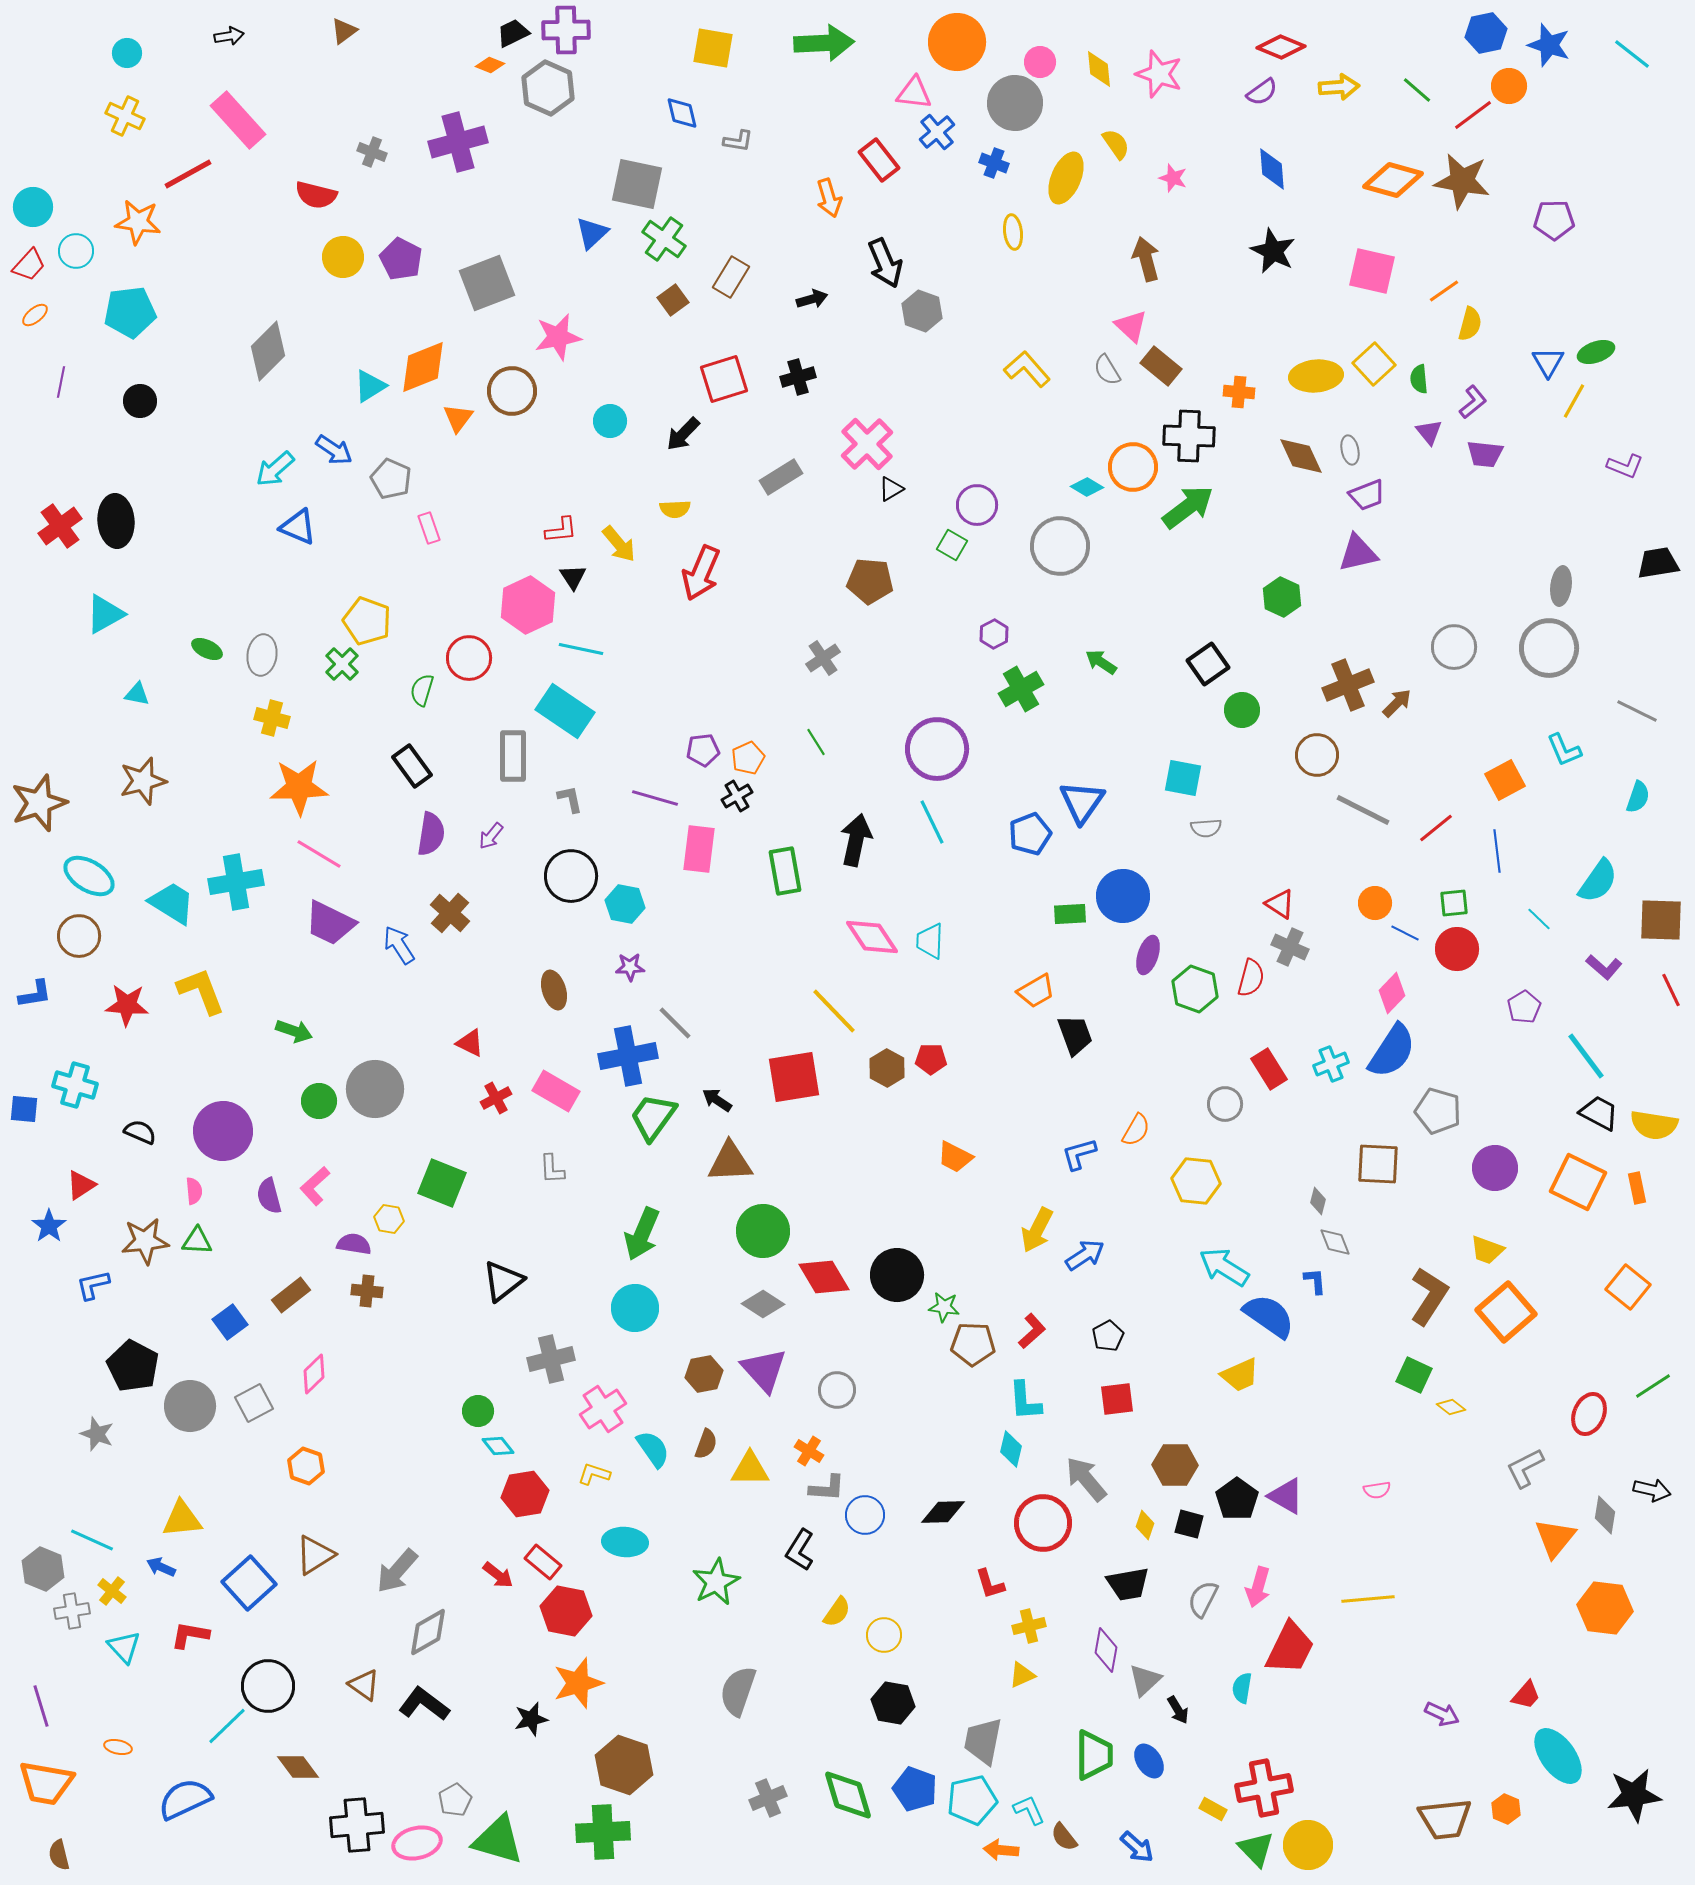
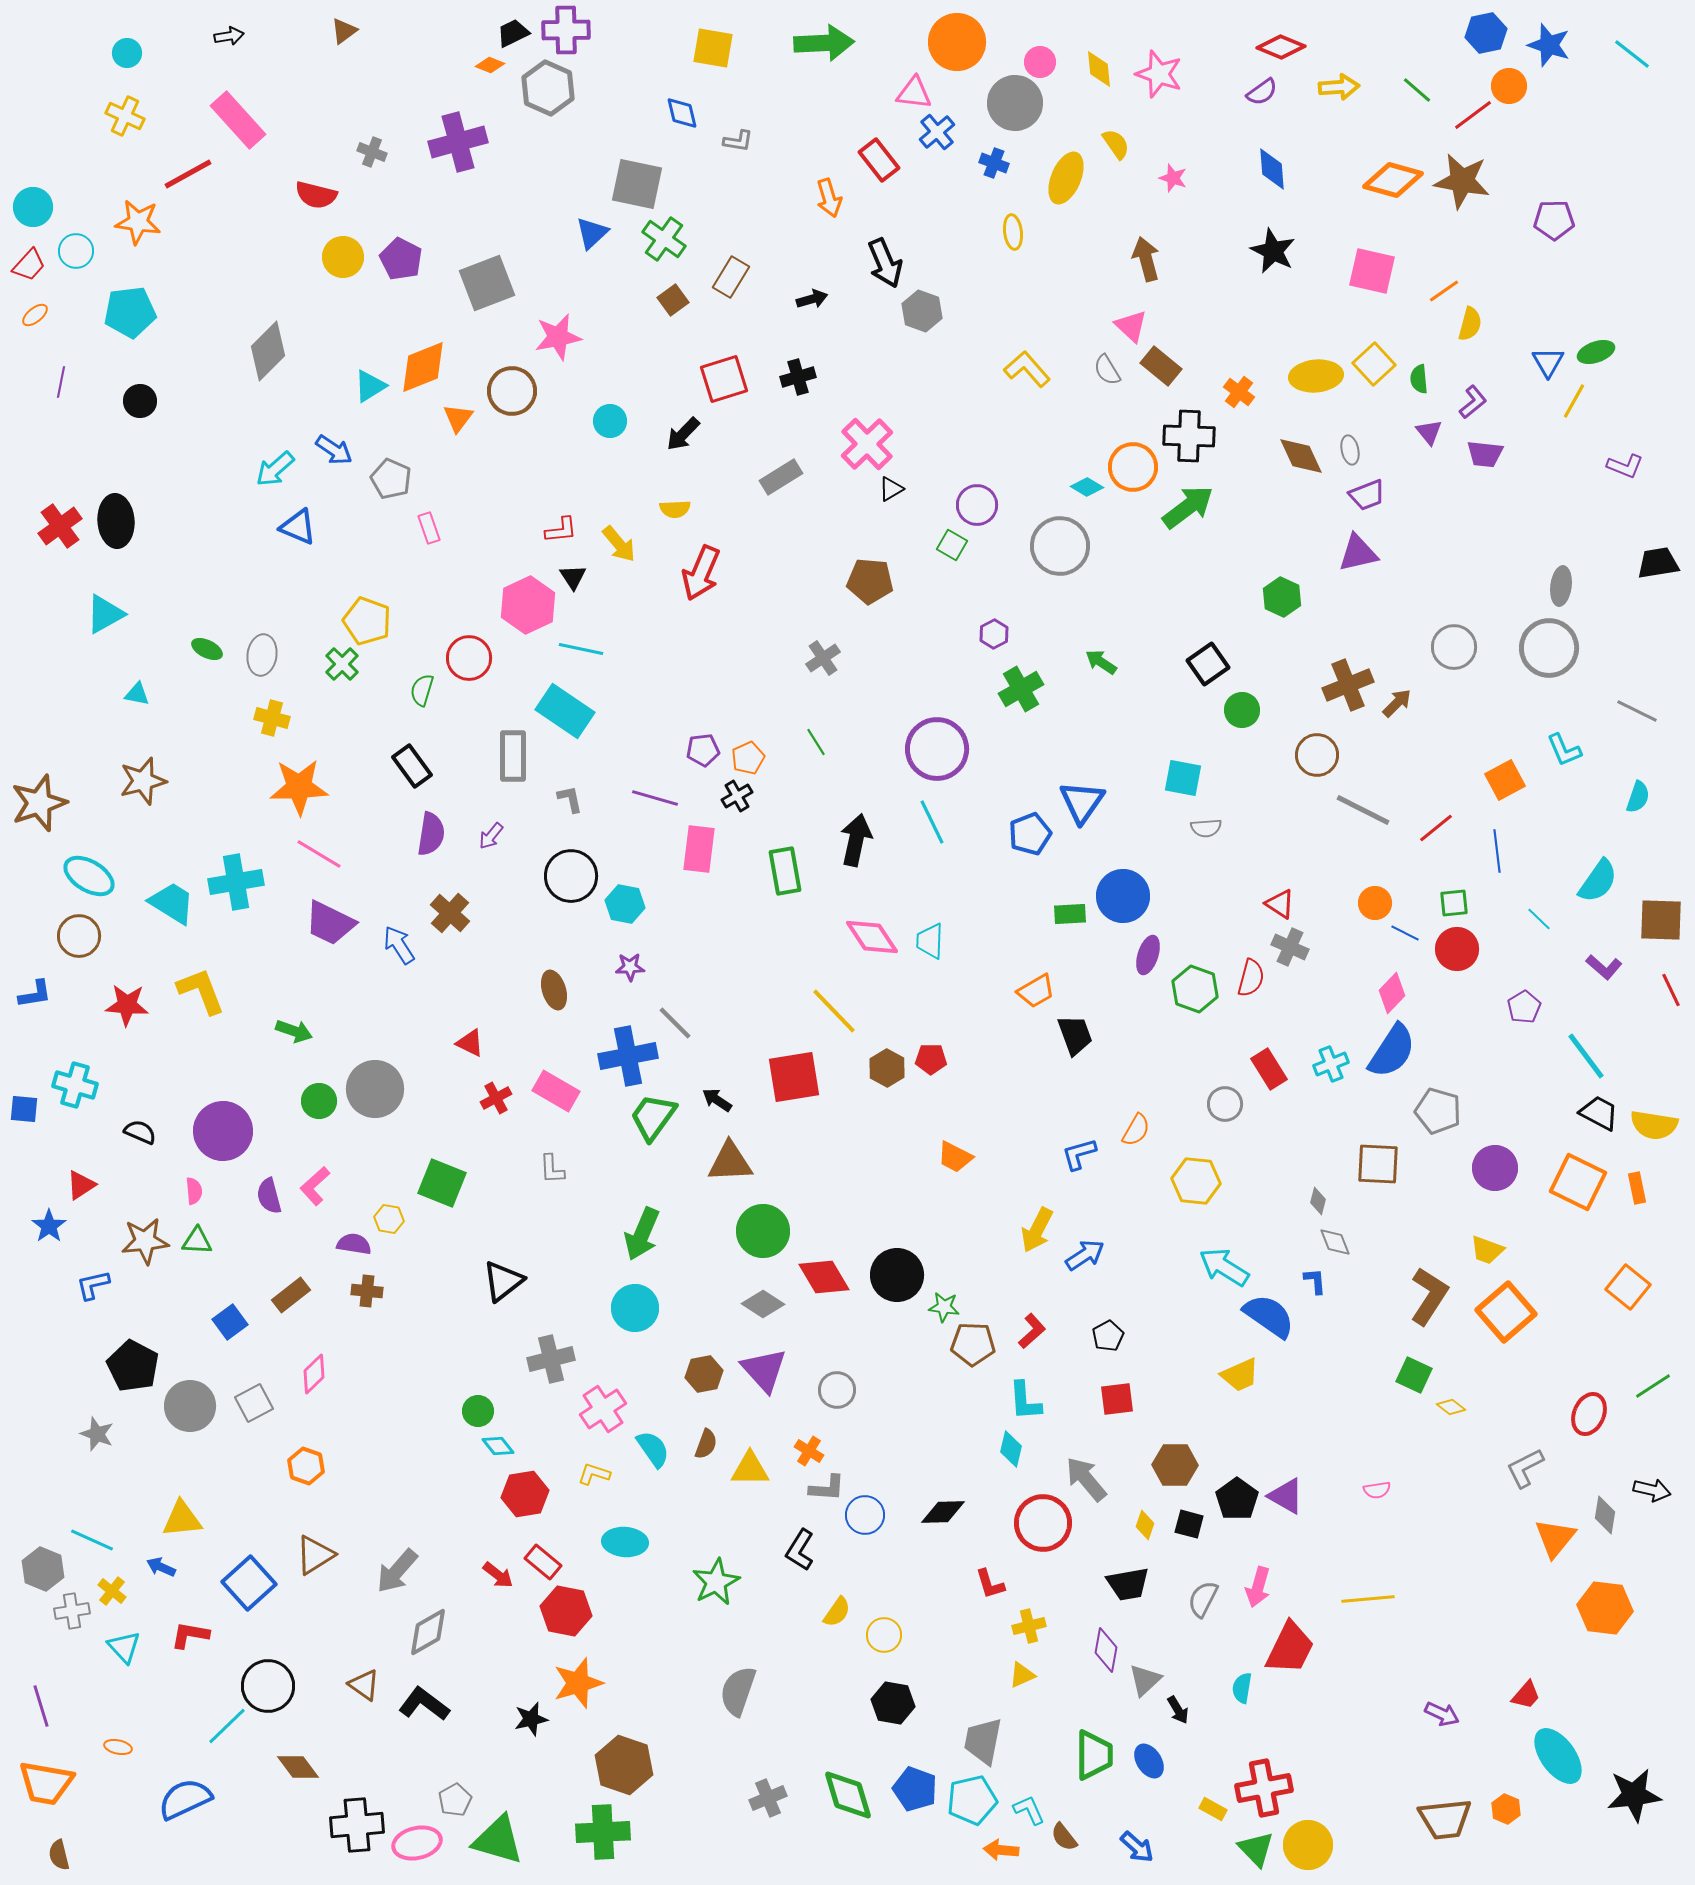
orange cross at (1239, 392): rotated 32 degrees clockwise
